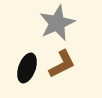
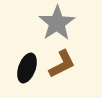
gray star: rotated 9 degrees counterclockwise
